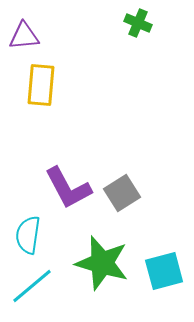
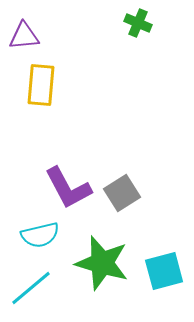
cyan semicircle: moved 12 px right; rotated 111 degrees counterclockwise
cyan line: moved 1 px left, 2 px down
